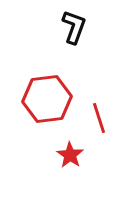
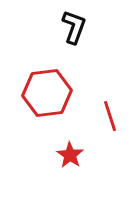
red hexagon: moved 6 px up
red line: moved 11 px right, 2 px up
